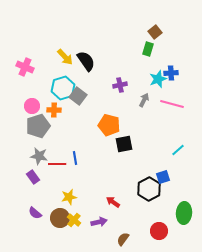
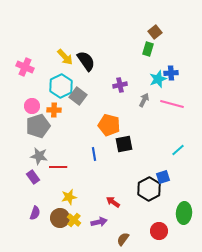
cyan hexagon: moved 2 px left, 2 px up; rotated 10 degrees counterclockwise
blue line: moved 19 px right, 4 px up
red line: moved 1 px right, 3 px down
purple semicircle: rotated 112 degrees counterclockwise
